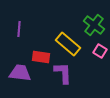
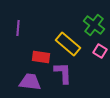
purple line: moved 1 px left, 1 px up
purple trapezoid: moved 10 px right, 9 px down
